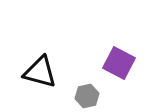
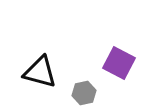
gray hexagon: moved 3 px left, 3 px up
